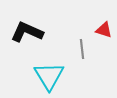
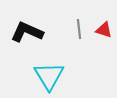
gray line: moved 3 px left, 20 px up
